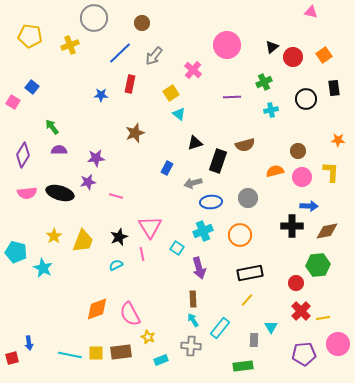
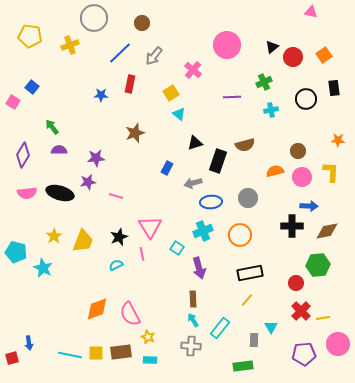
cyan rectangle at (161, 360): moved 11 px left; rotated 24 degrees clockwise
